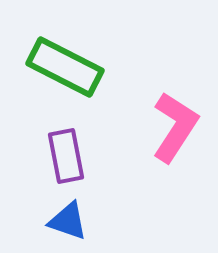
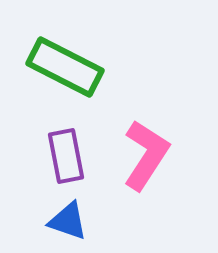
pink L-shape: moved 29 px left, 28 px down
